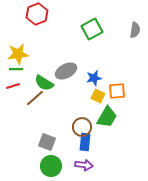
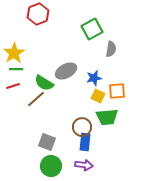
red hexagon: moved 1 px right
gray semicircle: moved 24 px left, 19 px down
yellow star: moved 4 px left, 1 px up; rotated 25 degrees counterclockwise
brown line: moved 1 px right, 1 px down
green trapezoid: rotated 55 degrees clockwise
